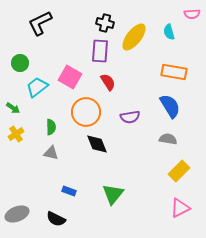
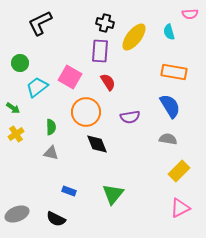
pink semicircle: moved 2 px left
